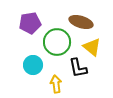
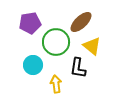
brown ellipse: rotated 60 degrees counterclockwise
green circle: moved 1 px left
yellow triangle: moved 1 px up
black L-shape: rotated 20 degrees clockwise
